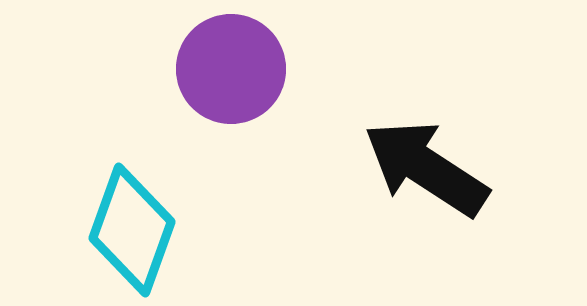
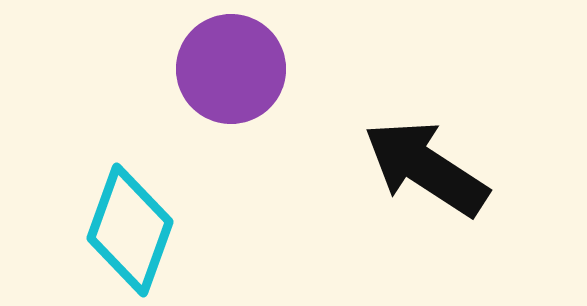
cyan diamond: moved 2 px left
